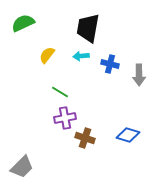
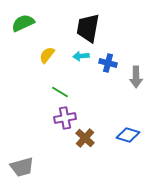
blue cross: moved 2 px left, 1 px up
gray arrow: moved 3 px left, 2 px down
brown cross: rotated 24 degrees clockwise
gray trapezoid: rotated 30 degrees clockwise
